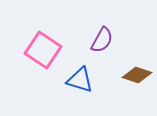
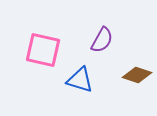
pink square: rotated 21 degrees counterclockwise
